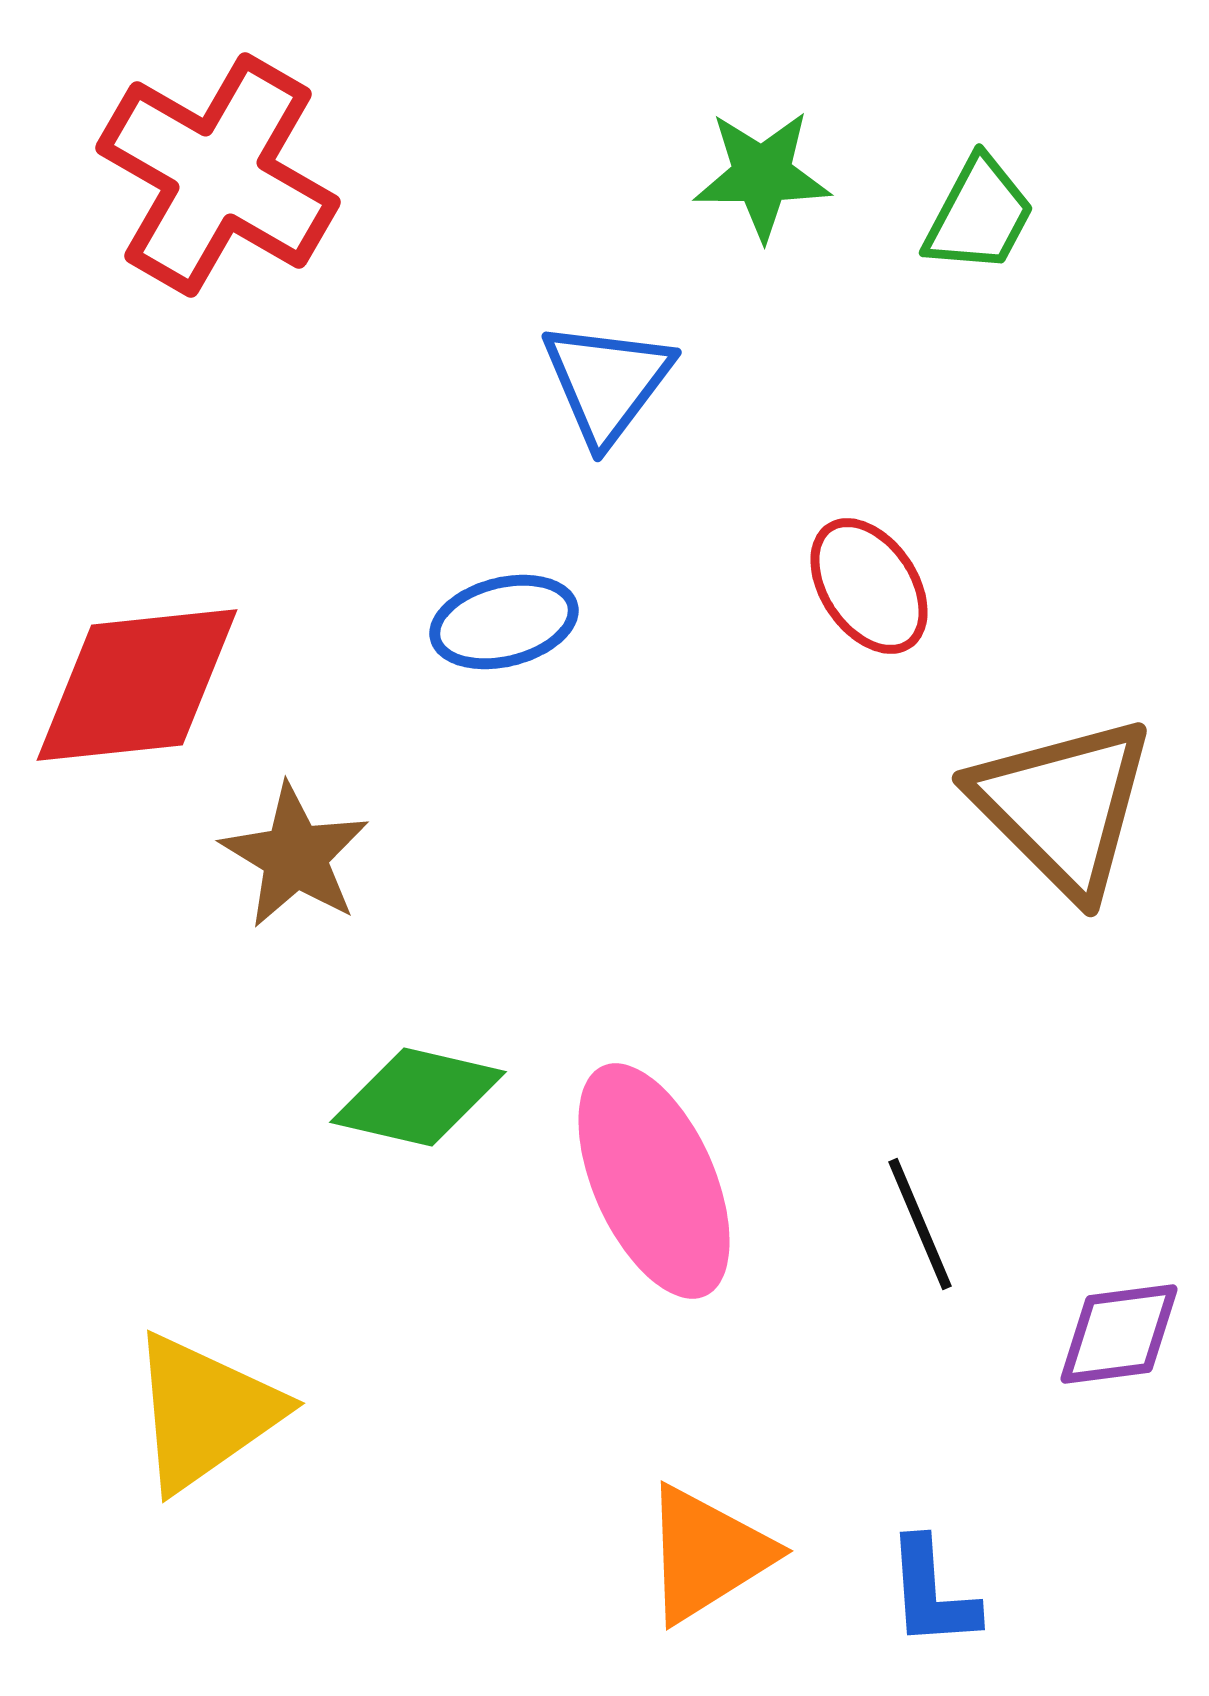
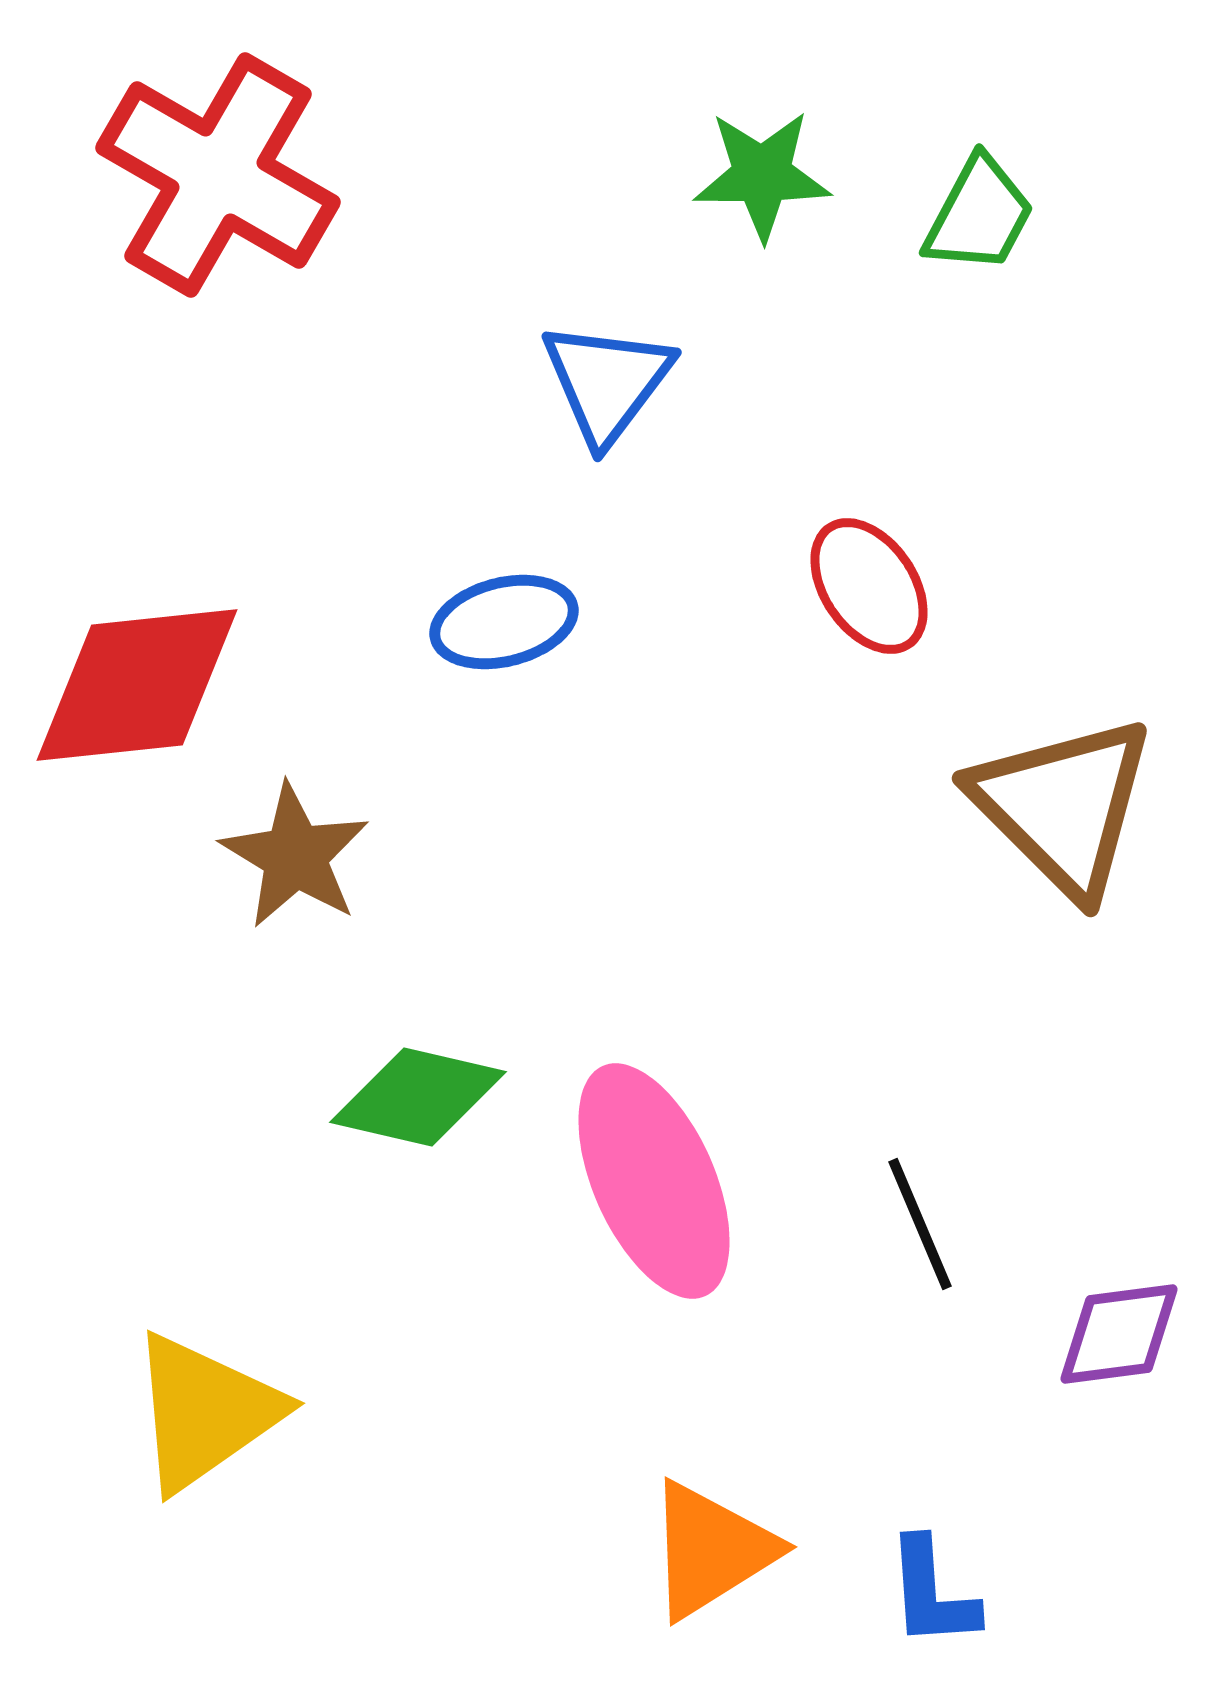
orange triangle: moved 4 px right, 4 px up
